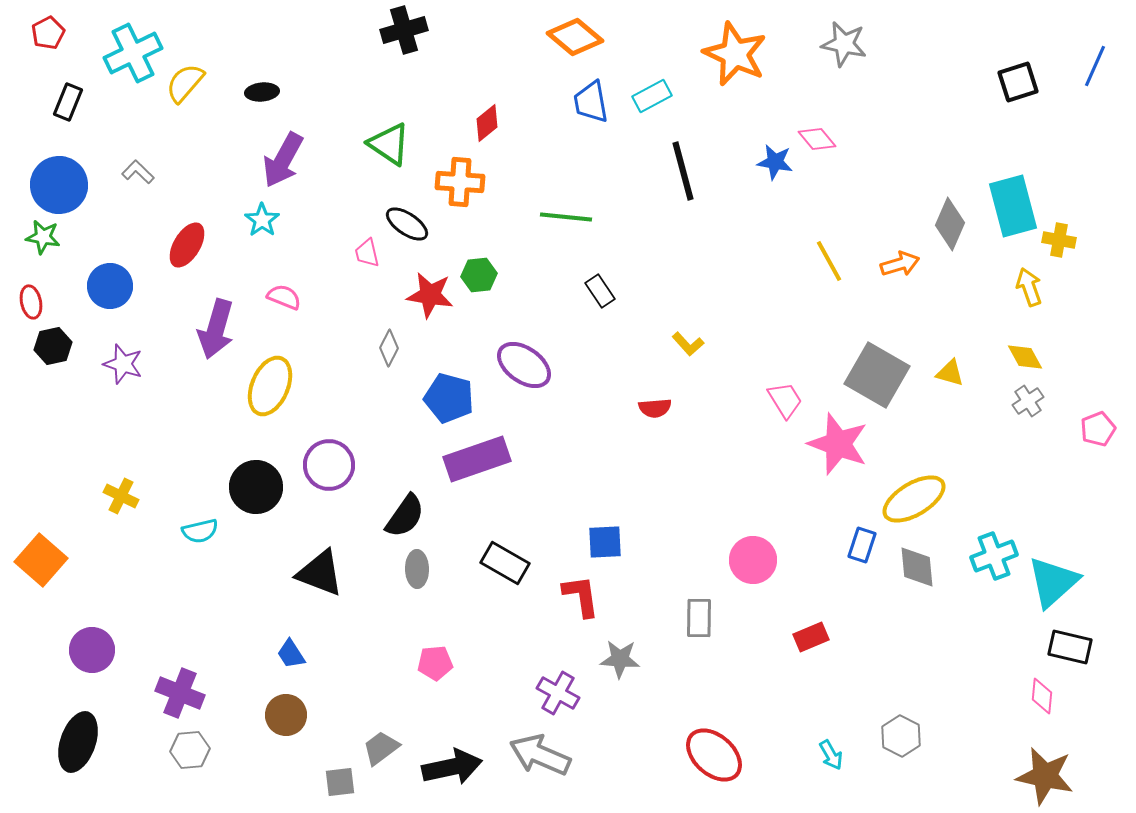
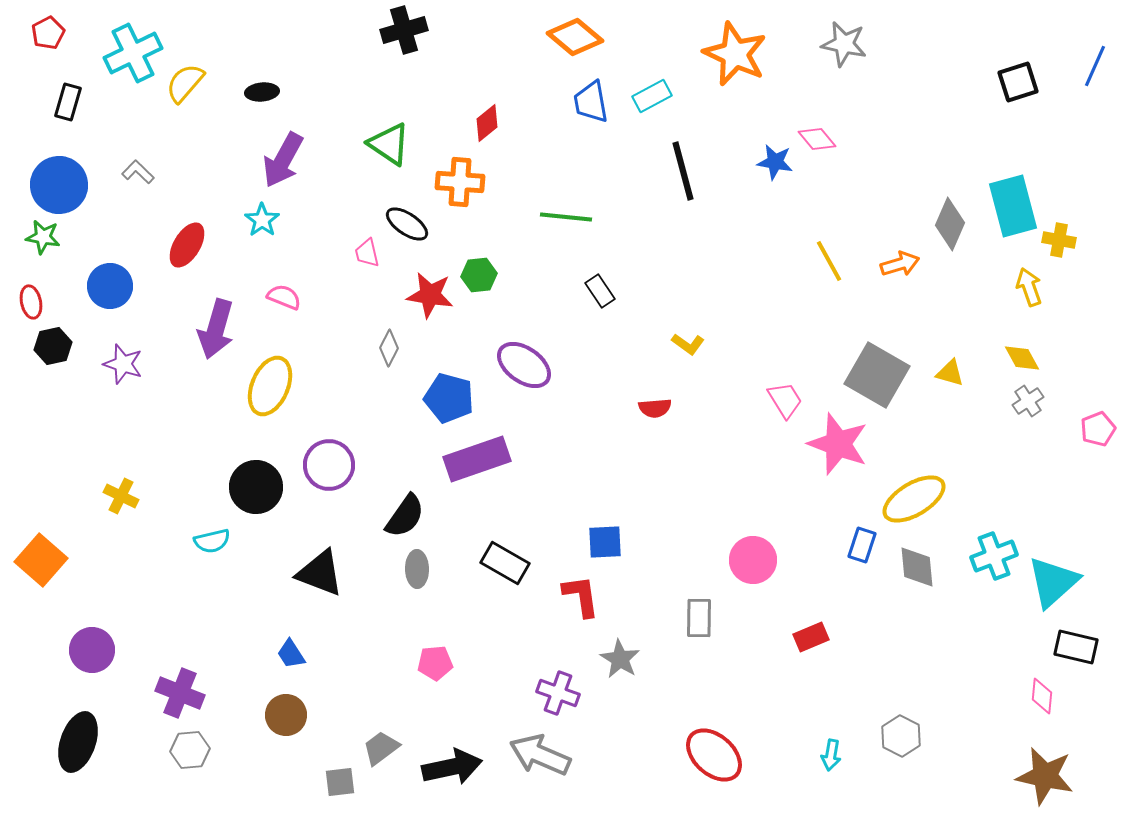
black rectangle at (68, 102): rotated 6 degrees counterclockwise
yellow L-shape at (688, 344): rotated 12 degrees counterclockwise
yellow diamond at (1025, 357): moved 3 px left, 1 px down
cyan semicircle at (200, 531): moved 12 px right, 10 px down
black rectangle at (1070, 647): moved 6 px right
gray star at (620, 659): rotated 27 degrees clockwise
purple cross at (558, 693): rotated 9 degrees counterclockwise
cyan arrow at (831, 755): rotated 40 degrees clockwise
